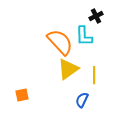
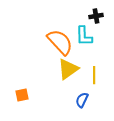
black cross: rotated 16 degrees clockwise
